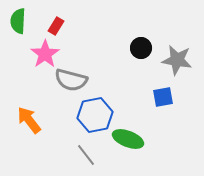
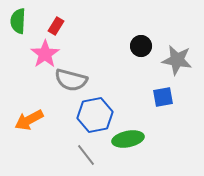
black circle: moved 2 px up
orange arrow: rotated 80 degrees counterclockwise
green ellipse: rotated 32 degrees counterclockwise
